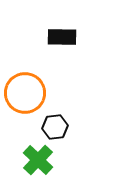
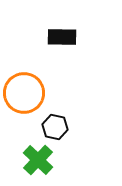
orange circle: moved 1 px left
black hexagon: rotated 20 degrees clockwise
